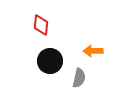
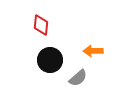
black circle: moved 1 px up
gray semicircle: moved 1 px left; rotated 36 degrees clockwise
